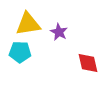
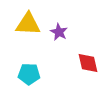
yellow triangle: rotated 12 degrees clockwise
cyan pentagon: moved 9 px right, 22 px down
